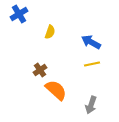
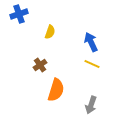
blue cross: rotated 12 degrees clockwise
blue arrow: rotated 36 degrees clockwise
yellow line: rotated 35 degrees clockwise
brown cross: moved 5 px up
orange semicircle: rotated 65 degrees clockwise
